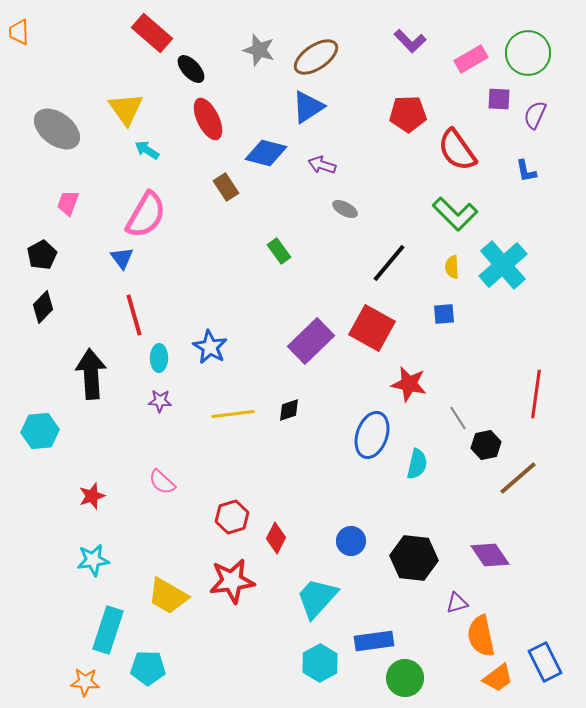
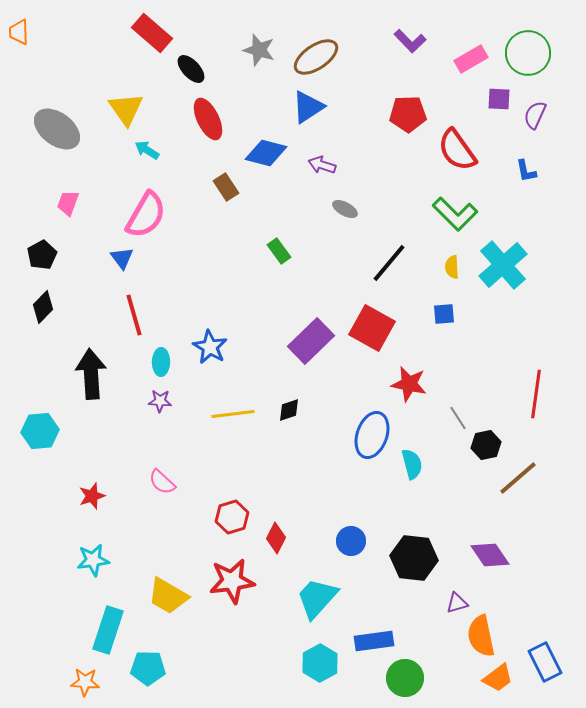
cyan ellipse at (159, 358): moved 2 px right, 4 px down
cyan semicircle at (417, 464): moved 5 px left; rotated 28 degrees counterclockwise
